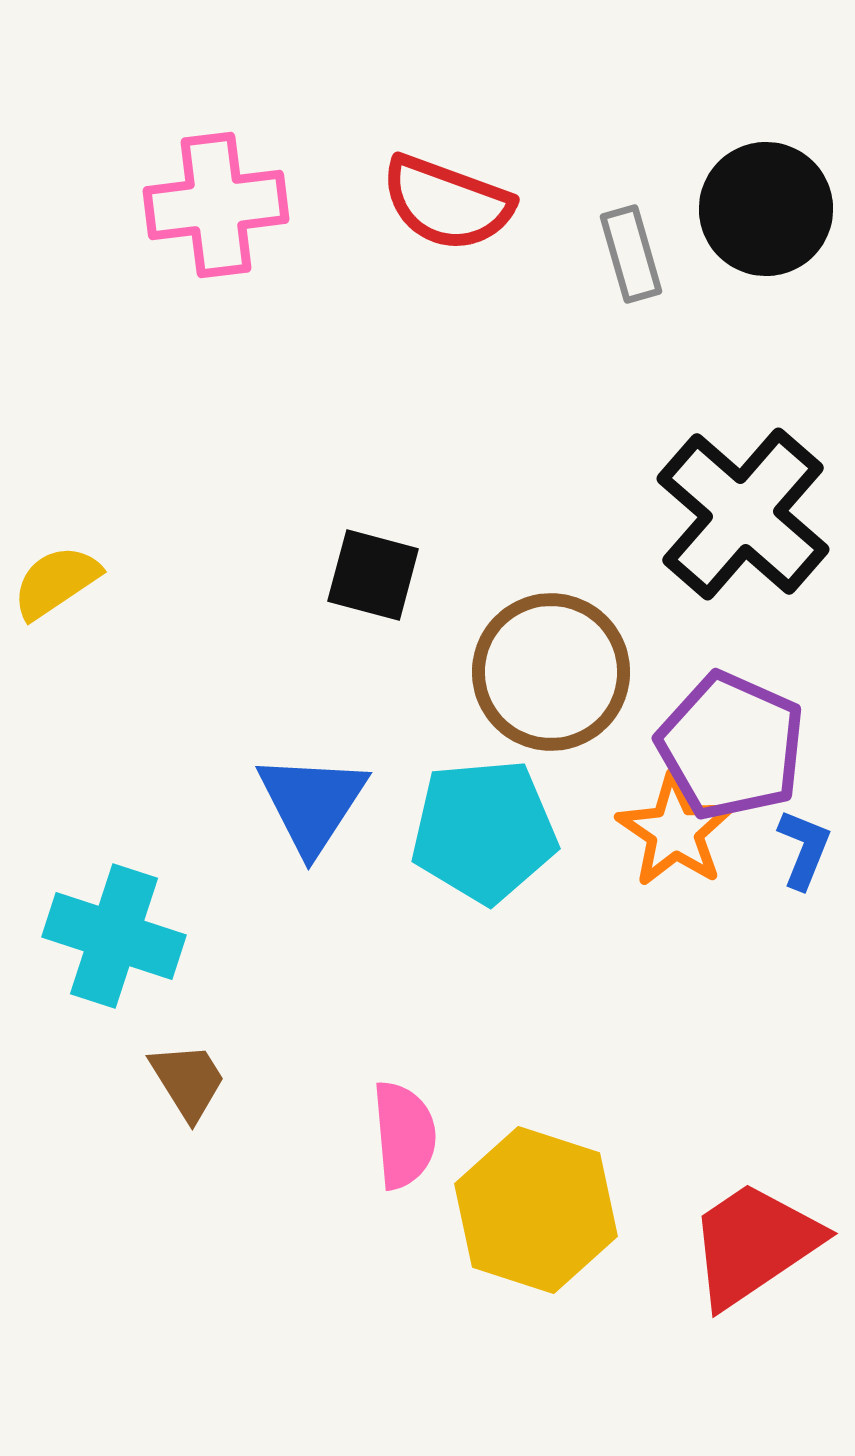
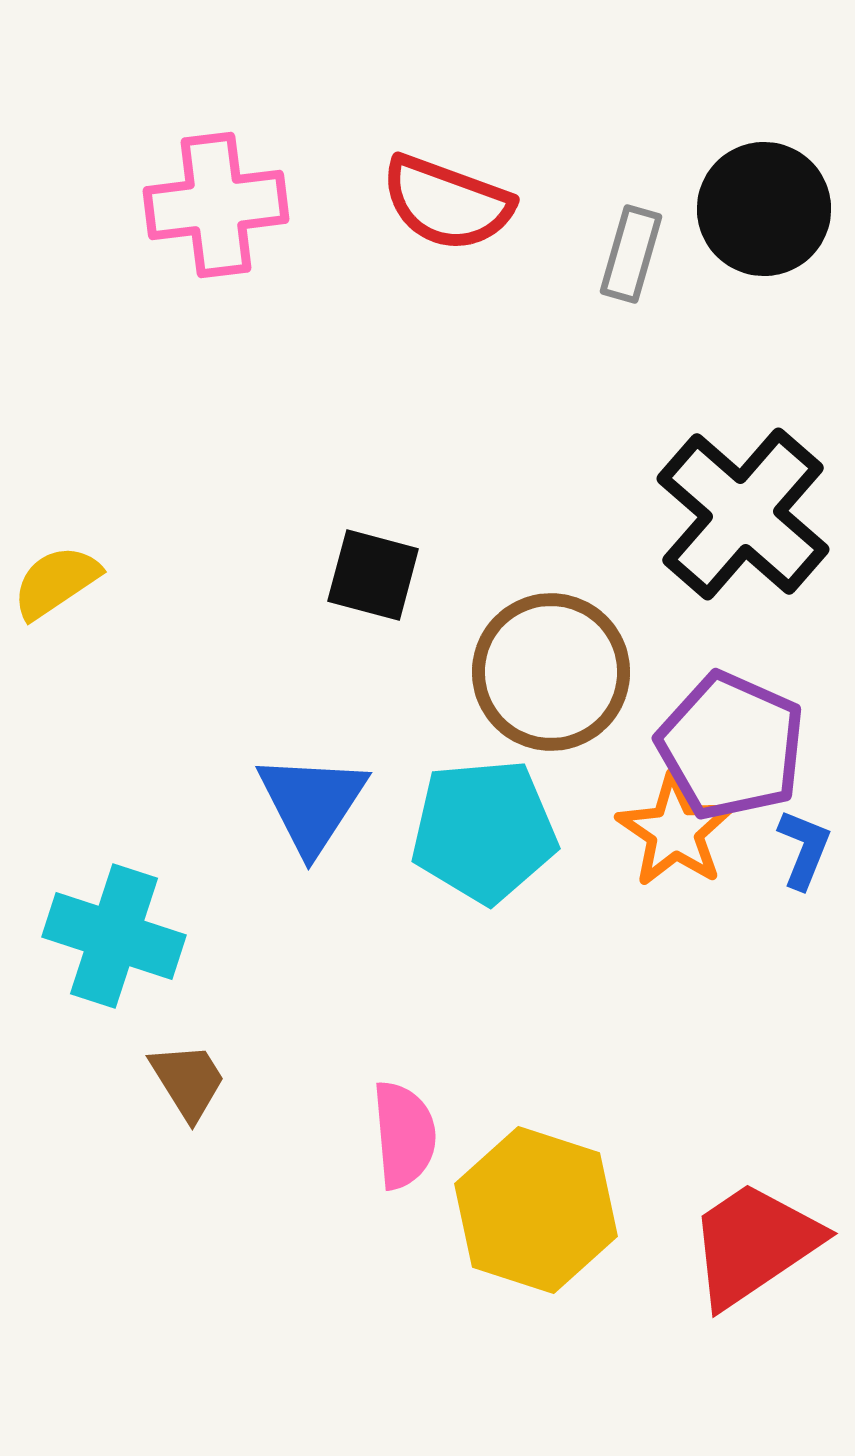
black circle: moved 2 px left
gray rectangle: rotated 32 degrees clockwise
